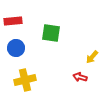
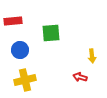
green square: rotated 12 degrees counterclockwise
blue circle: moved 4 px right, 2 px down
yellow arrow: moved 1 px up; rotated 48 degrees counterclockwise
